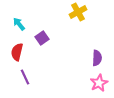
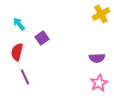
yellow cross: moved 23 px right, 2 px down
purple semicircle: rotated 84 degrees clockwise
